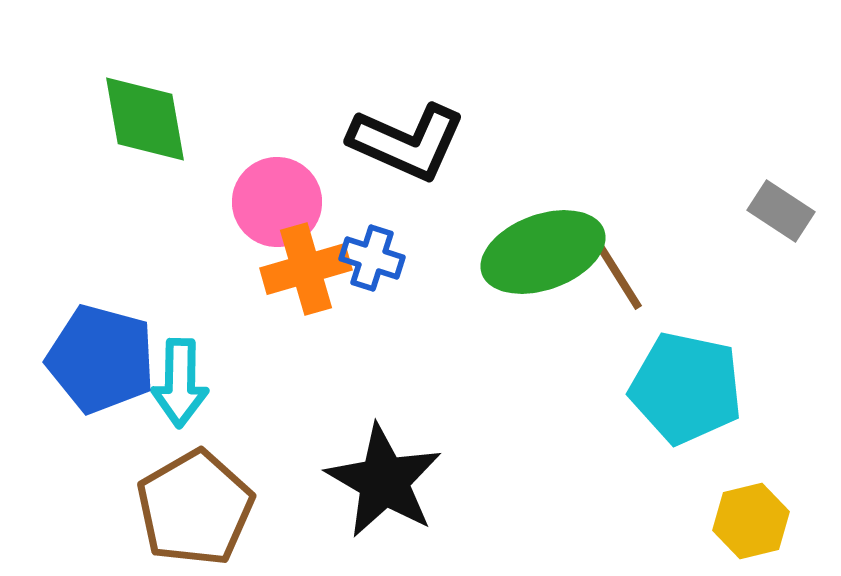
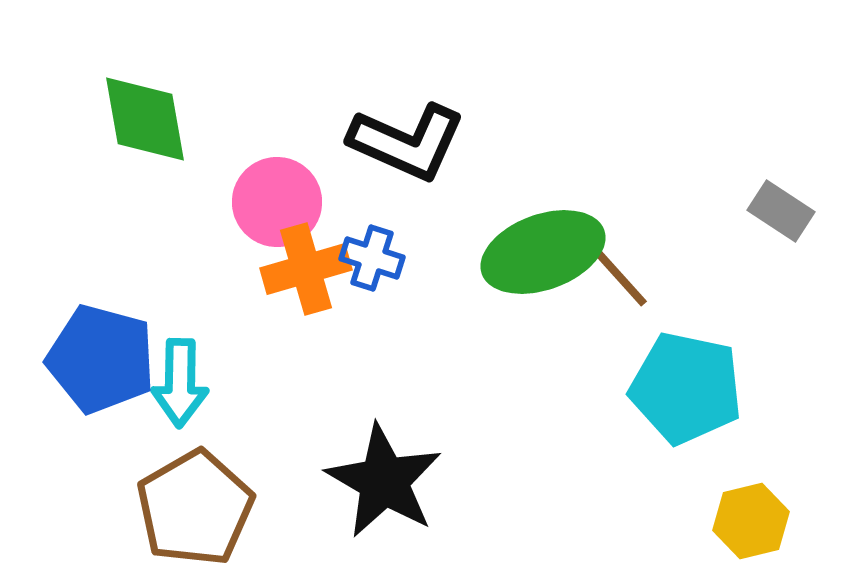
brown line: rotated 10 degrees counterclockwise
